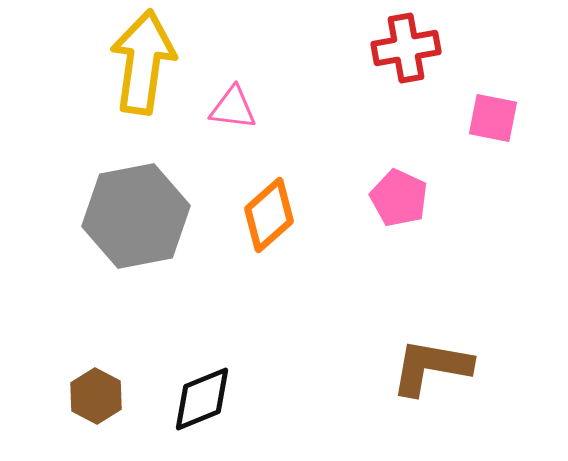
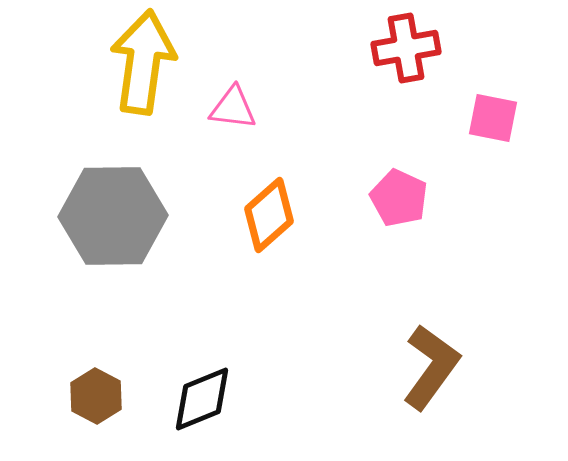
gray hexagon: moved 23 px left; rotated 10 degrees clockwise
brown L-shape: rotated 116 degrees clockwise
